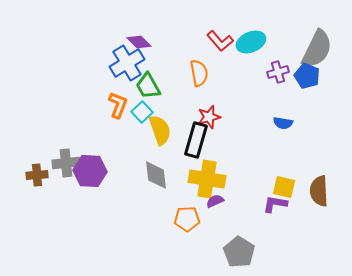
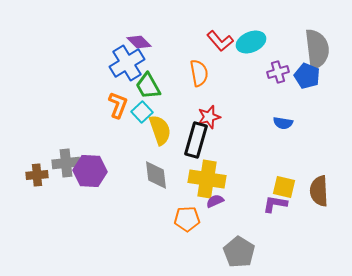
gray semicircle: rotated 33 degrees counterclockwise
